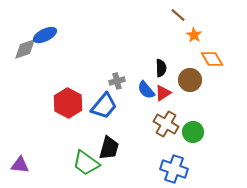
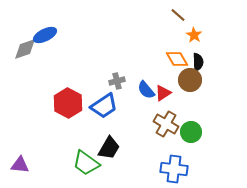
orange diamond: moved 35 px left
black semicircle: moved 37 px right, 6 px up
blue trapezoid: rotated 16 degrees clockwise
green circle: moved 2 px left
black trapezoid: rotated 15 degrees clockwise
blue cross: rotated 12 degrees counterclockwise
